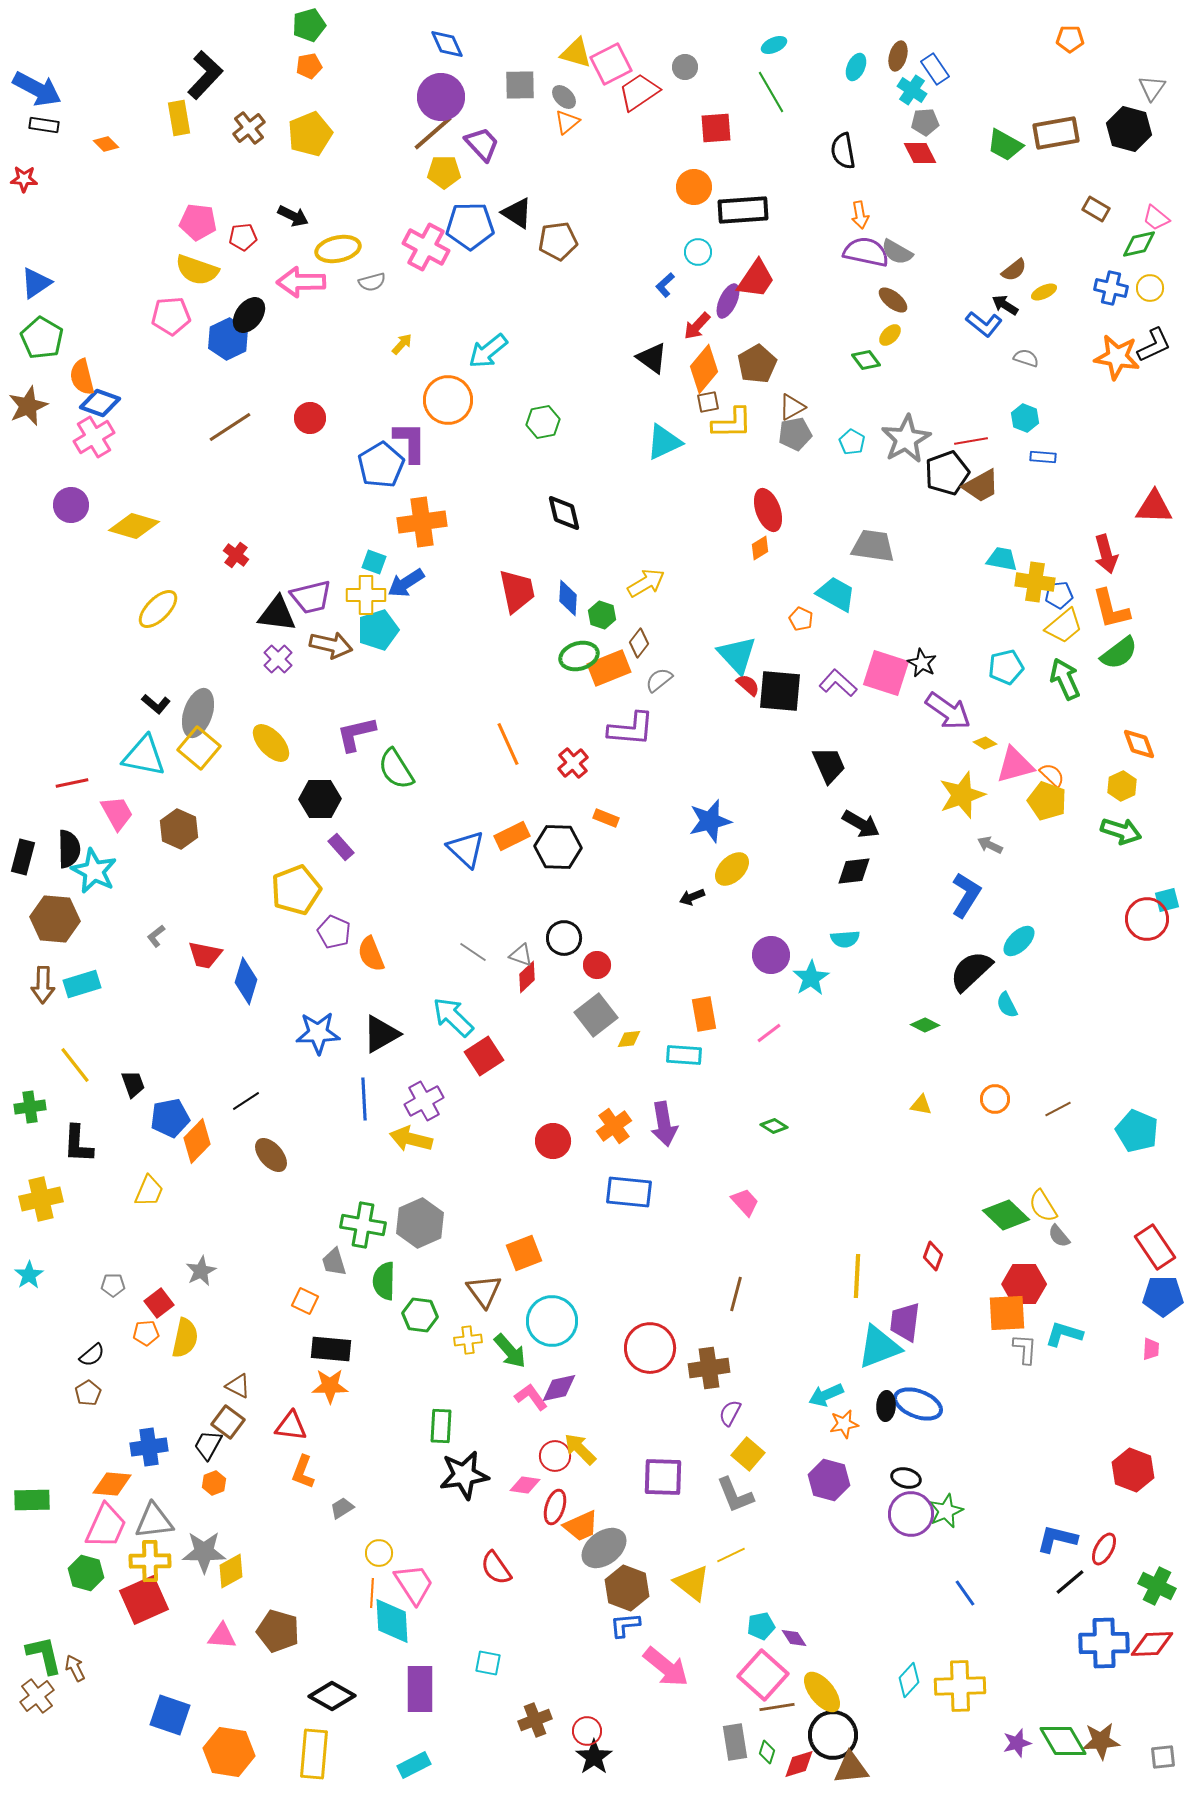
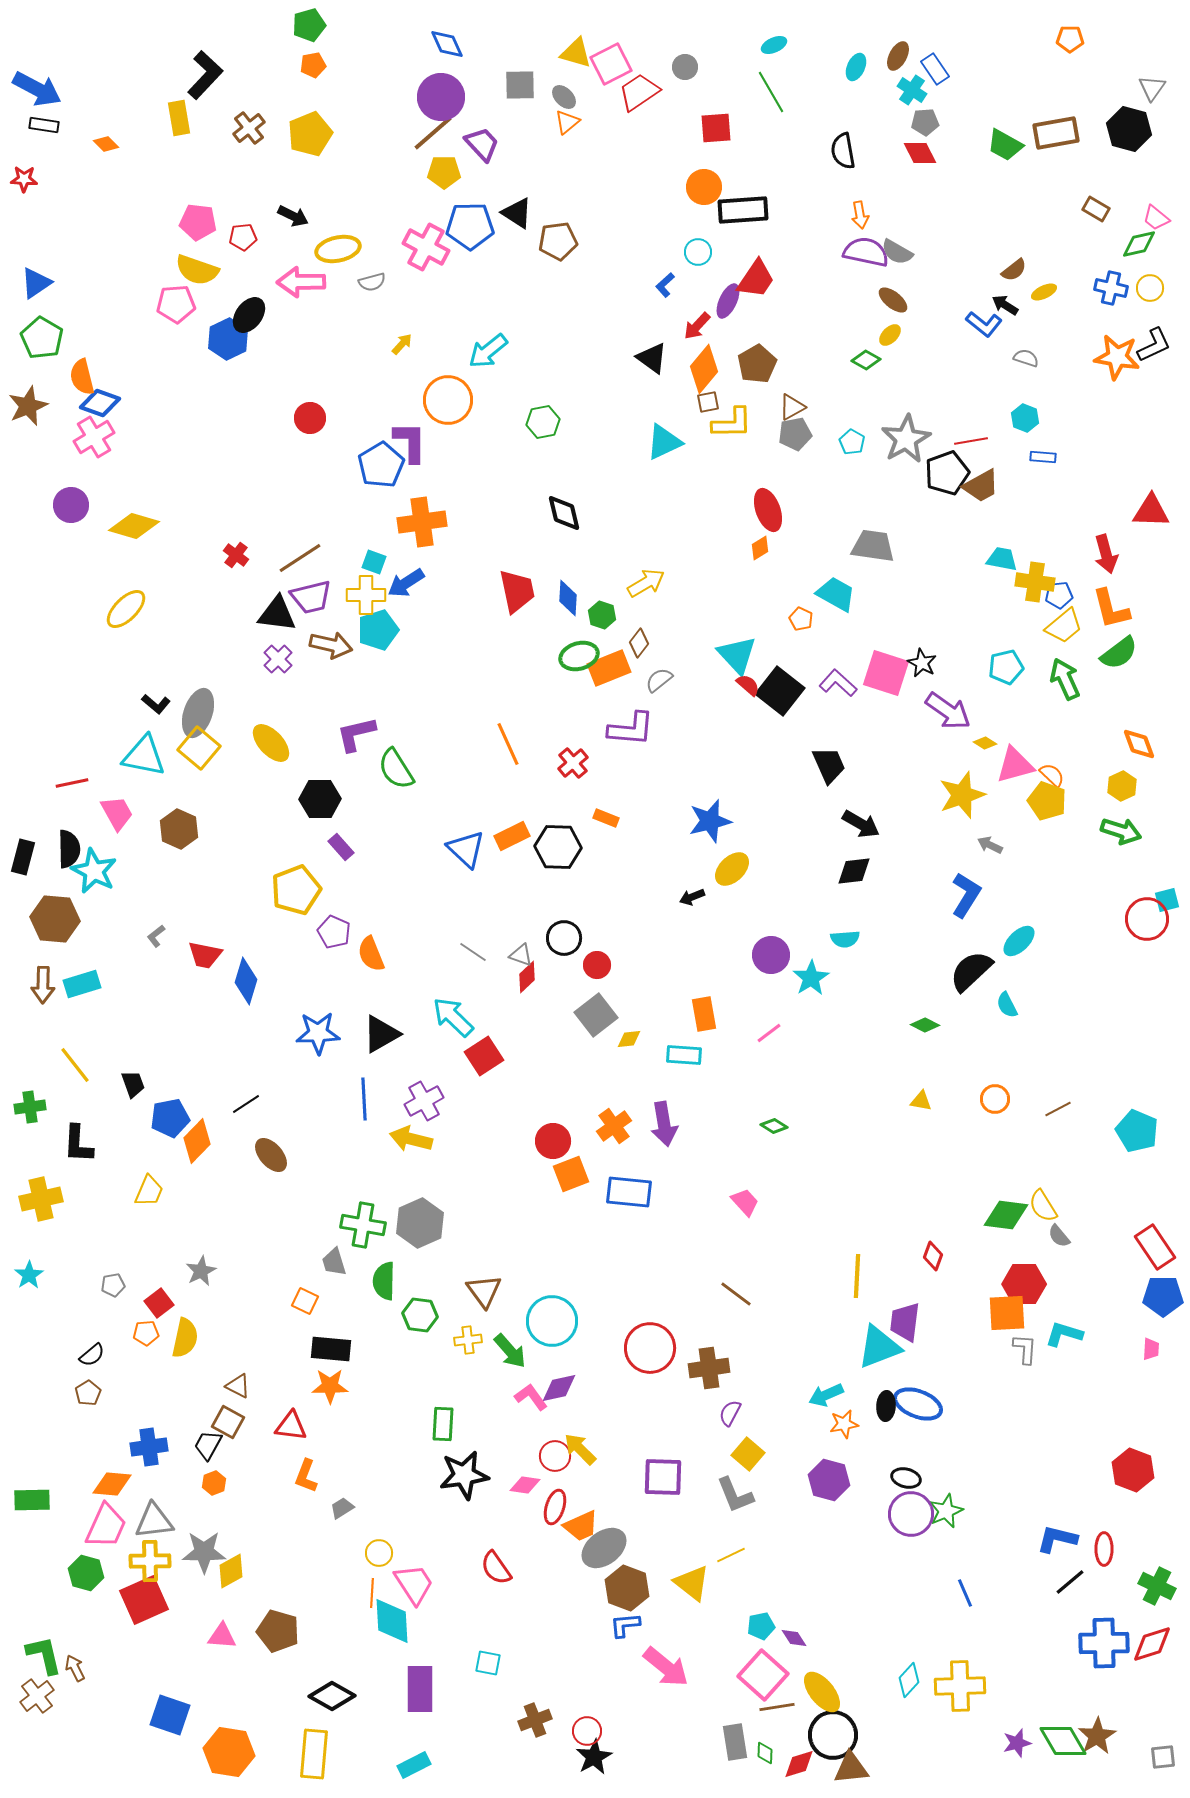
brown ellipse at (898, 56): rotated 12 degrees clockwise
orange pentagon at (309, 66): moved 4 px right, 1 px up
orange circle at (694, 187): moved 10 px right
pink pentagon at (171, 316): moved 5 px right, 12 px up
green diamond at (866, 360): rotated 24 degrees counterclockwise
brown line at (230, 427): moved 70 px right, 131 px down
red triangle at (1154, 507): moved 3 px left, 4 px down
yellow ellipse at (158, 609): moved 32 px left
black square at (780, 691): rotated 33 degrees clockwise
black line at (246, 1101): moved 3 px down
yellow triangle at (921, 1105): moved 4 px up
green diamond at (1006, 1215): rotated 36 degrees counterclockwise
orange square at (524, 1253): moved 47 px right, 79 px up
gray pentagon at (113, 1285): rotated 10 degrees counterclockwise
brown line at (736, 1294): rotated 68 degrees counterclockwise
brown square at (228, 1422): rotated 8 degrees counterclockwise
green rectangle at (441, 1426): moved 2 px right, 2 px up
orange L-shape at (303, 1472): moved 3 px right, 4 px down
red ellipse at (1104, 1549): rotated 28 degrees counterclockwise
blue line at (965, 1593): rotated 12 degrees clockwise
red diamond at (1152, 1644): rotated 15 degrees counterclockwise
brown star at (1101, 1741): moved 4 px left, 5 px up; rotated 27 degrees counterclockwise
green diamond at (767, 1752): moved 2 px left, 1 px down; rotated 15 degrees counterclockwise
black star at (594, 1757): rotated 6 degrees clockwise
